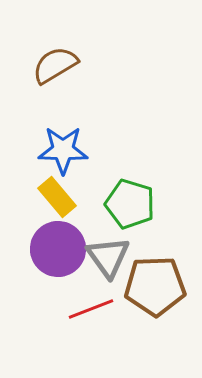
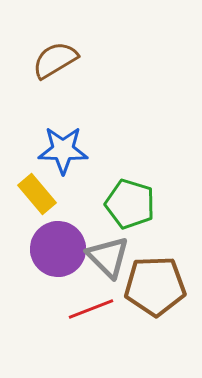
brown semicircle: moved 5 px up
yellow rectangle: moved 20 px left, 3 px up
gray triangle: rotated 9 degrees counterclockwise
